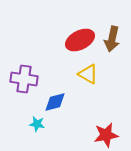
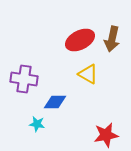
blue diamond: rotated 15 degrees clockwise
